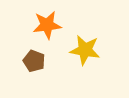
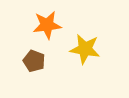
yellow star: moved 1 px up
